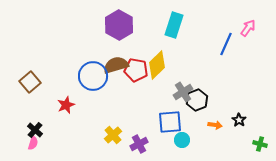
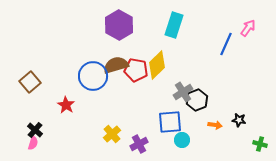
red star: rotated 18 degrees counterclockwise
black star: rotated 24 degrees counterclockwise
yellow cross: moved 1 px left, 1 px up
